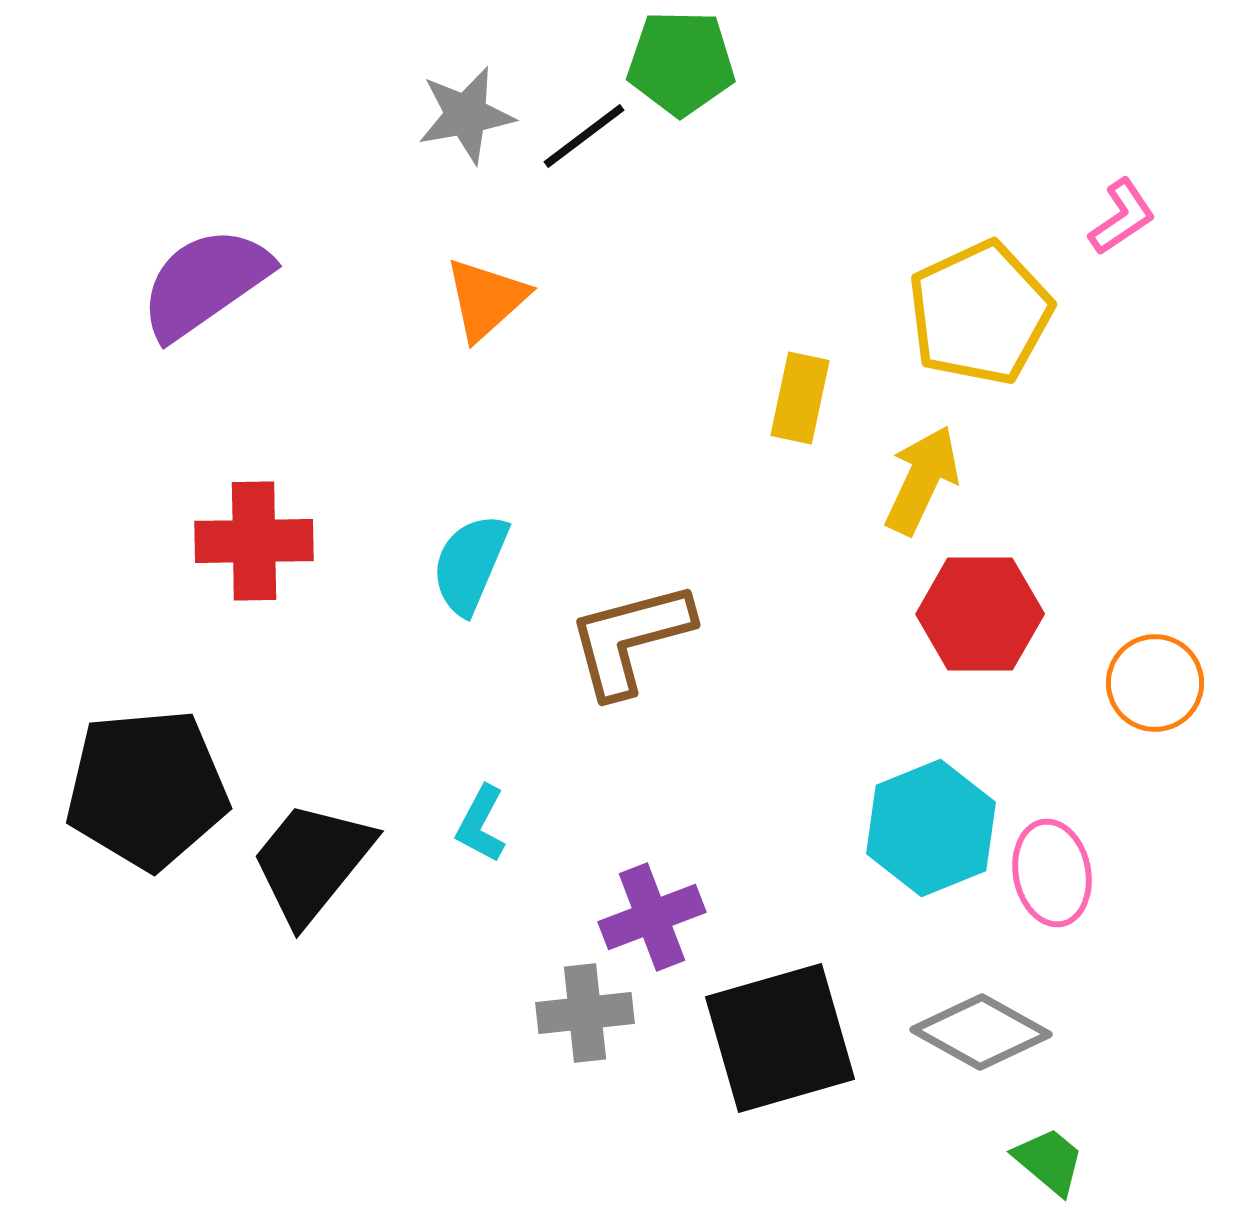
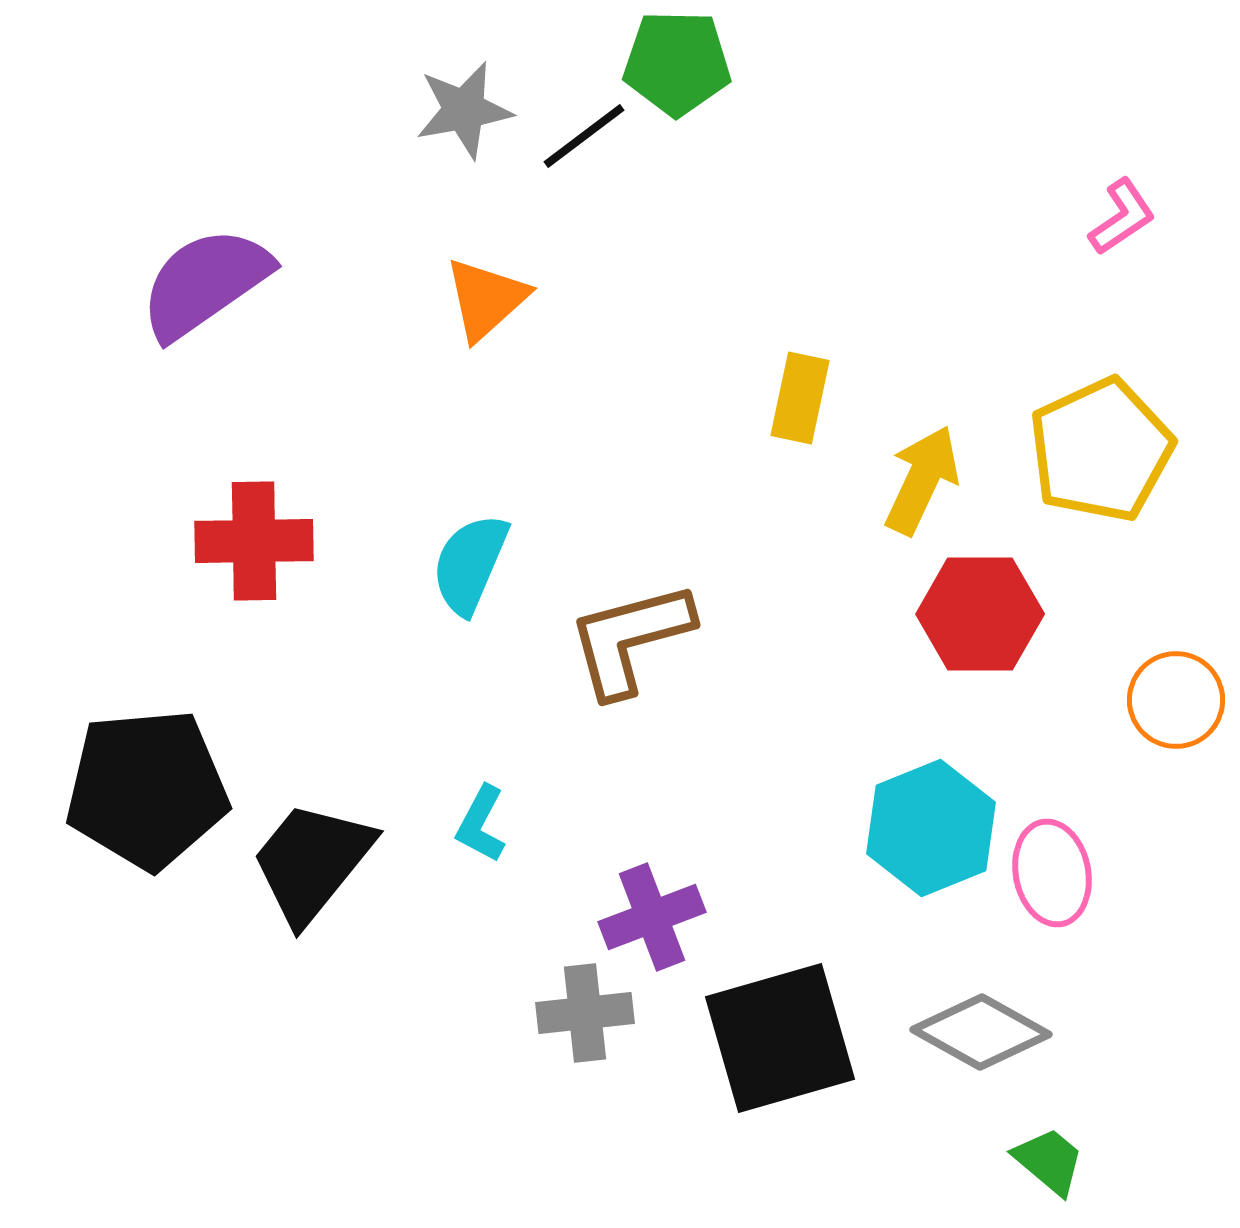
green pentagon: moved 4 px left
gray star: moved 2 px left, 5 px up
yellow pentagon: moved 121 px right, 137 px down
orange circle: moved 21 px right, 17 px down
